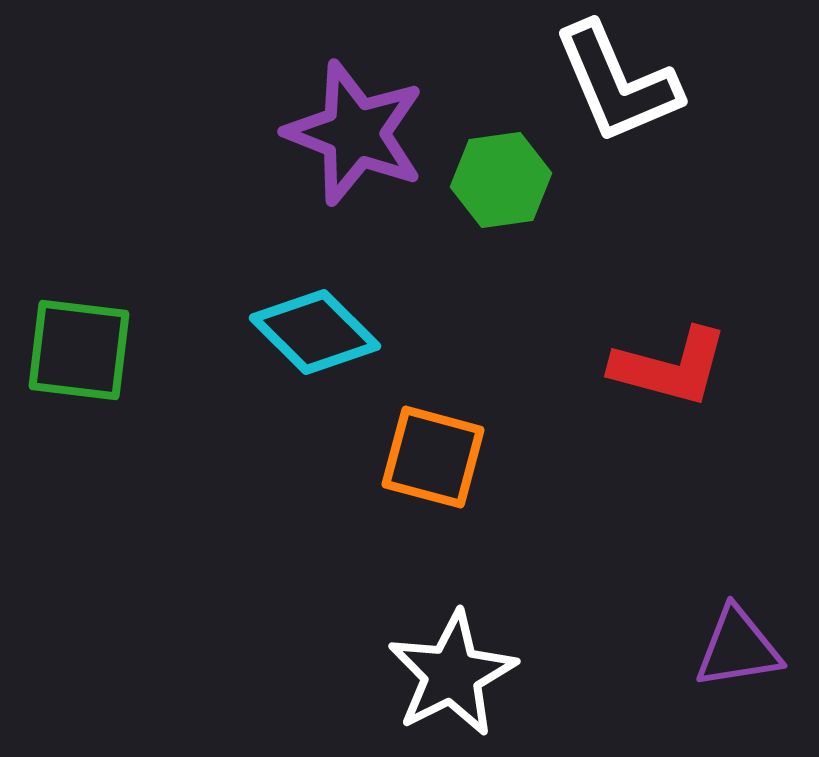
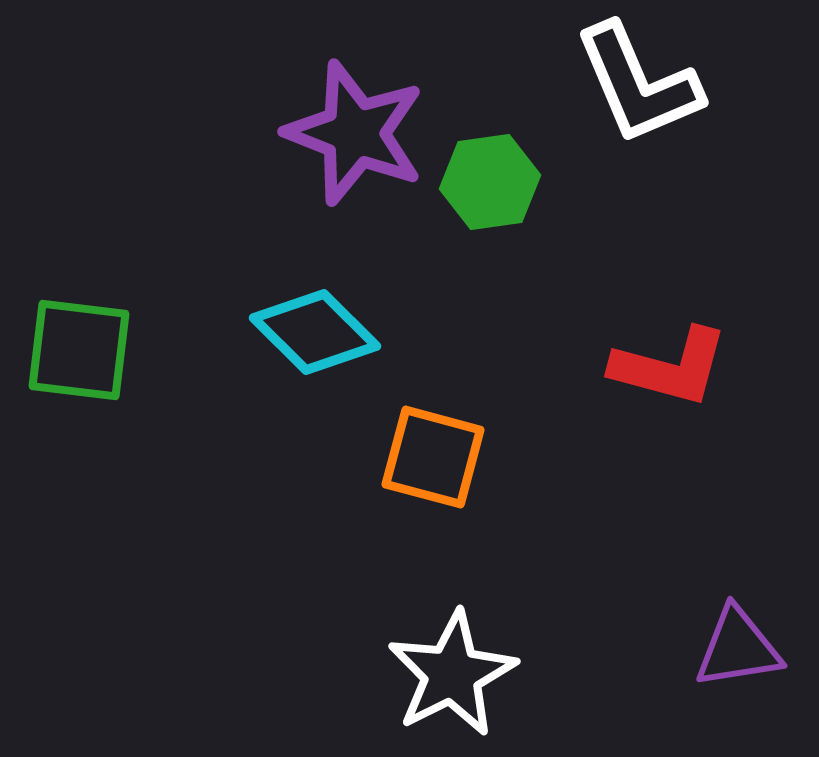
white L-shape: moved 21 px right, 1 px down
green hexagon: moved 11 px left, 2 px down
